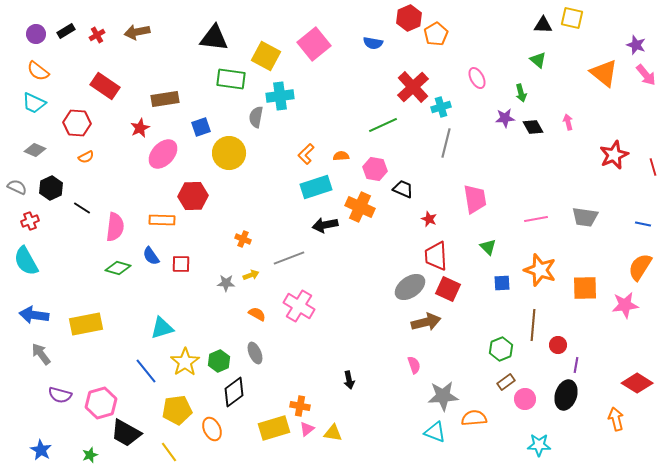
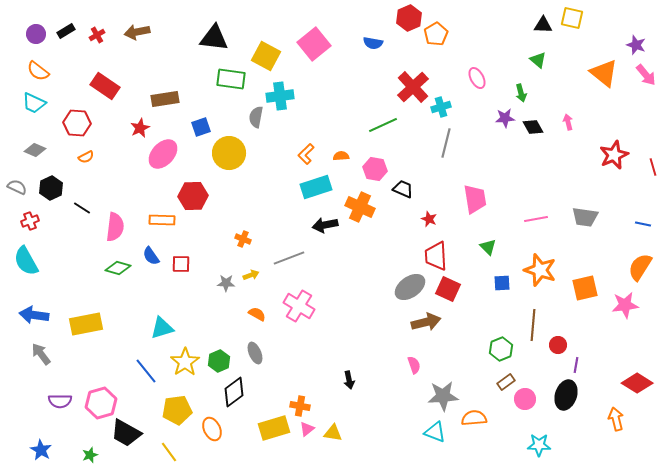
orange square at (585, 288): rotated 12 degrees counterclockwise
purple semicircle at (60, 395): moved 6 px down; rotated 15 degrees counterclockwise
